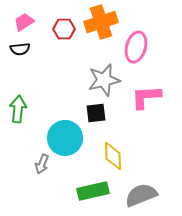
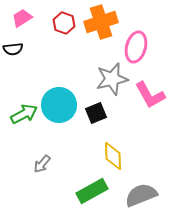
pink trapezoid: moved 2 px left, 4 px up
red hexagon: moved 6 px up; rotated 20 degrees clockwise
black semicircle: moved 7 px left
gray star: moved 8 px right, 1 px up
pink L-shape: moved 4 px right, 2 px up; rotated 116 degrees counterclockwise
green arrow: moved 6 px right, 5 px down; rotated 56 degrees clockwise
black square: rotated 15 degrees counterclockwise
cyan circle: moved 6 px left, 33 px up
gray arrow: rotated 18 degrees clockwise
green rectangle: moved 1 px left; rotated 16 degrees counterclockwise
